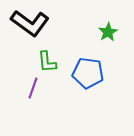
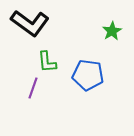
green star: moved 4 px right, 1 px up
blue pentagon: moved 2 px down
